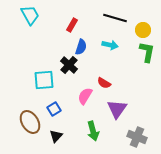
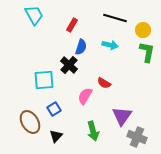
cyan trapezoid: moved 4 px right
purple triangle: moved 5 px right, 7 px down
